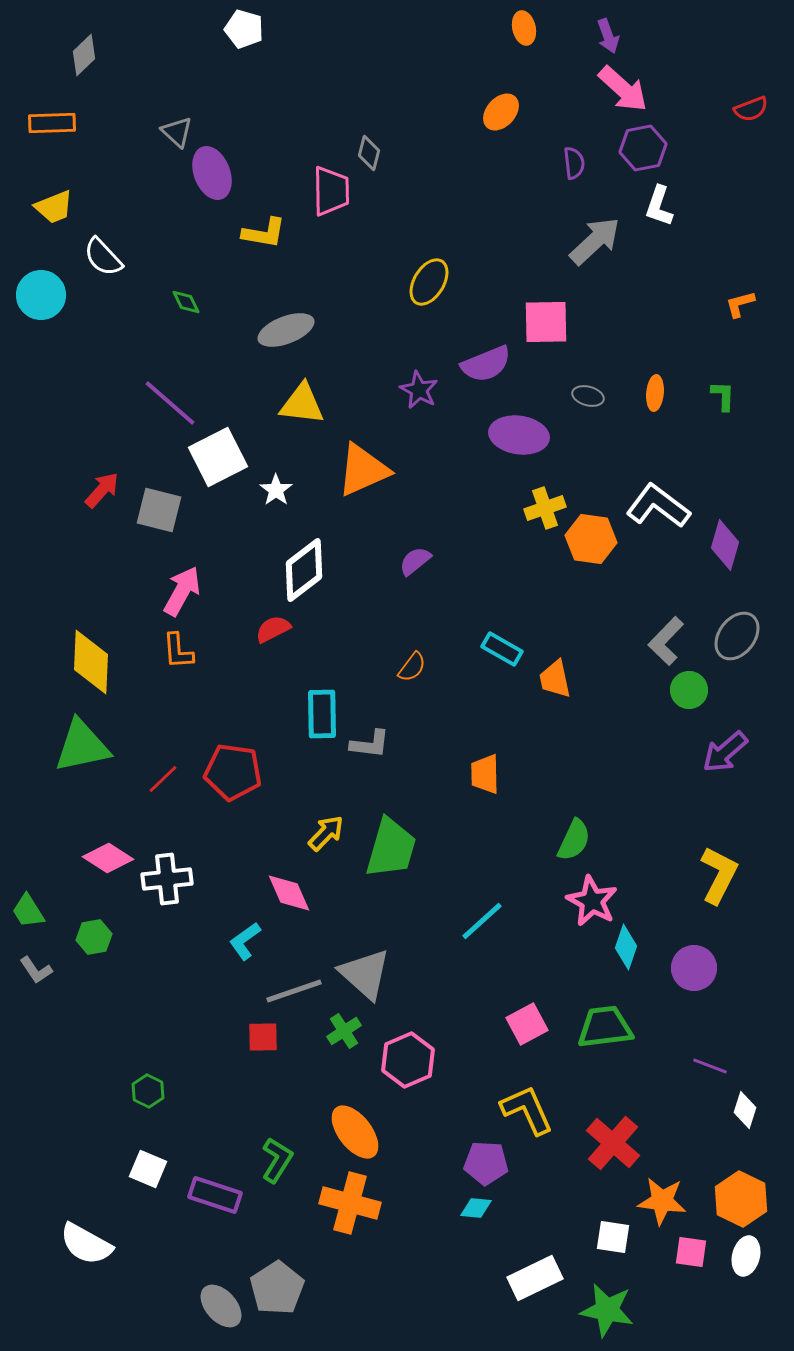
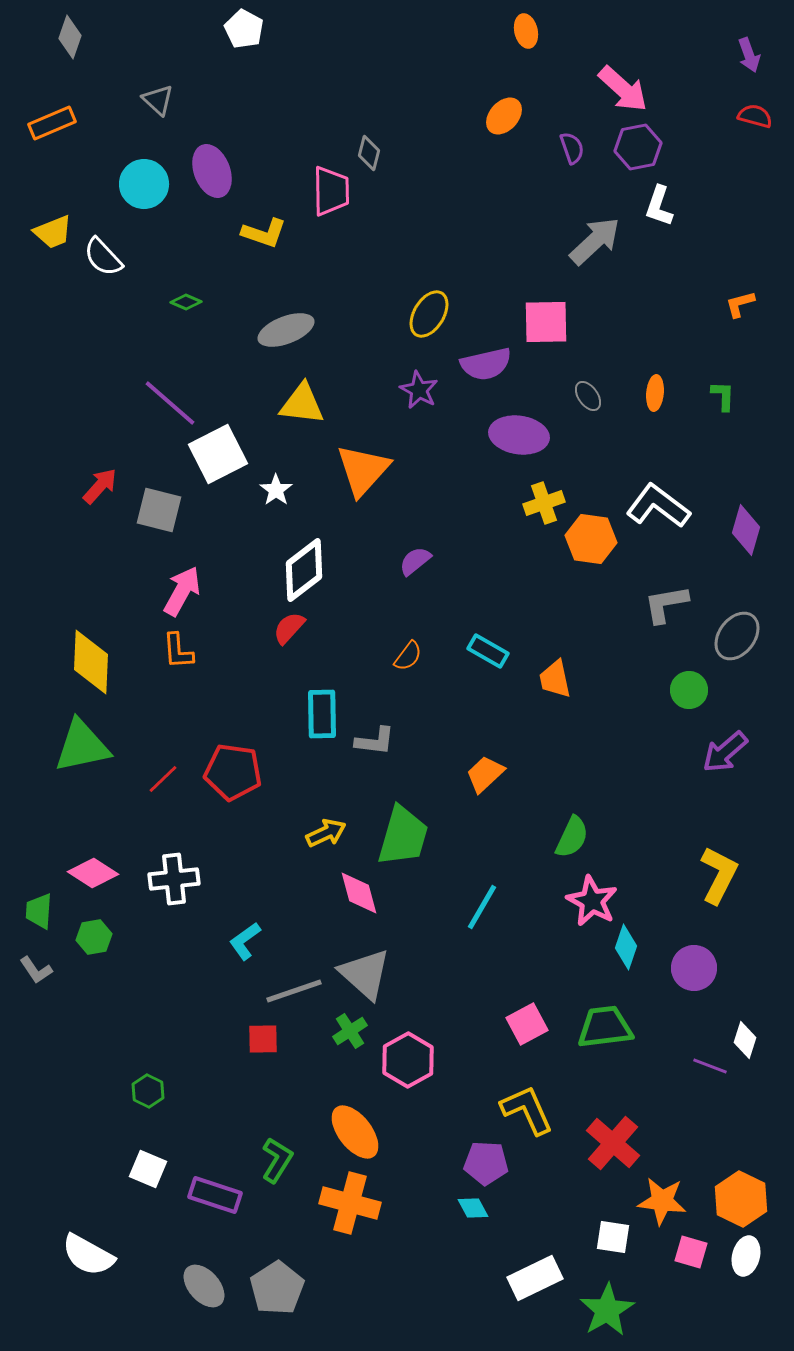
orange ellipse at (524, 28): moved 2 px right, 3 px down
white pentagon at (244, 29): rotated 12 degrees clockwise
purple arrow at (608, 36): moved 141 px right, 19 px down
gray diamond at (84, 55): moved 14 px left, 18 px up; rotated 27 degrees counterclockwise
red semicircle at (751, 109): moved 4 px right, 7 px down; rotated 144 degrees counterclockwise
orange ellipse at (501, 112): moved 3 px right, 4 px down
orange rectangle at (52, 123): rotated 21 degrees counterclockwise
gray triangle at (177, 132): moved 19 px left, 32 px up
purple hexagon at (643, 148): moved 5 px left, 1 px up
purple semicircle at (574, 163): moved 2 px left, 15 px up; rotated 12 degrees counterclockwise
purple ellipse at (212, 173): moved 2 px up
yellow trapezoid at (54, 207): moved 1 px left, 25 px down
yellow L-shape at (264, 233): rotated 9 degrees clockwise
yellow ellipse at (429, 282): moved 32 px down
cyan circle at (41, 295): moved 103 px right, 111 px up
green diamond at (186, 302): rotated 40 degrees counterclockwise
purple semicircle at (486, 364): rotated 9 degrees clockwise
gray ellipse at (588, 396): rotated 40 degrees clockwise
white square at (218, 457): moved 3 px up
orange triangle at (363, 470): rotated 24 degrees counterclockwise
red arrow at (102, 490): moved 2 px left, 4 px up
yellow cross at (545, 508): moved 1 px left, 5 px up
purple diamond at (725, 545): moved 21 px right, 15 px up
red semicircle at (273, 629): moved 16 px right, 1 px up; rotated 21 degrees counterclockwise
gray L-shape at (666, 641): moved 37 px up; rotated 36 degrees clockwise
cyan rectangle at (502, 649): moved 14 px left, 2 px down
orange semicircle at (412, 667): moved 4 px left, 11 px up
gray L-shape at (370, 744): moved 5 px right, 3 px up
orange trapezoid at (485, 774): rotated 48 degrees clockwise
yellow arrow at (326, 833): rotated 21 degrees clockwise
green semicircle at (574, 840): moved 2 px left, 3 px up
green trapezoid at (391, 848): moved 12 px right, 12 px up
pink diamond at (108, 858): moved 15 px left, 15 px down
white cross at (167, 879): moved 7 px right
pink diamond at (289, 893): moved 70 px right; rotated 9 degrees clockwise
green trapezoid at (28, 911): moved 11 px right; rotated 36 degrees clockwise
cyan line at (482, 921): moved 14 px up; rotated 18 degrees counterclockwise
green cross at (344, 1031): moved 6 px right
red square at (263, 1037): moved 2 px down
pink hexagon at (408, 1060): rotated 6 degrees counterclockwise
white diamond at (745, 1110): moved 70 px up
cyan diamond at (476, 1208): moved 3 px left; rotated 56 degrees clockwise
white semicircle at (86, 1244): moved 2 px right, 11 px down
pink square at (691, 1252): rotated 8 degrees clockwise
gray ellipse at (221, 1306): moved 17 px left, 20 px up
green star at (607, 1310): rotated 30 degrees clockwise
